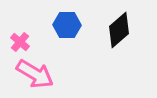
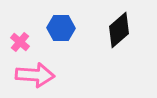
blue hexagon: moved 6 px left, 3 px down
pink arrow: moved 1 px down; rotated 27 degrees counterclockwise
